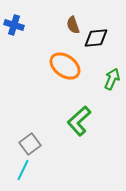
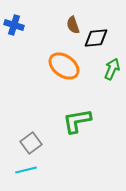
orange ellipse: moved 1 px left
green arrow: moved 10 px up
green L-shape: moved 2 px left; rotated 32 degrees clockwise
gray square: moved 1 px right, 1 px up
cyan line: moved 3 px right; rotated 50 degrees clockwise
